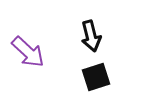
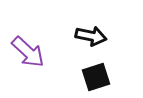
black arrow: rotated 64 degrees counterclockwise
